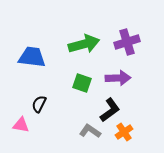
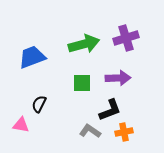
purple cross: moved 1 px left, 4 px up
blue trapezoid: rotated 28 degrees counterclockwise
green square: rotated 18 degrees counterclockwise
black L-shape: rotated 15 degrees clockwise
orange cross: rotated 24 degrees clockwise
